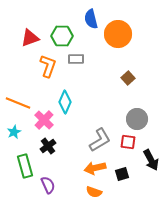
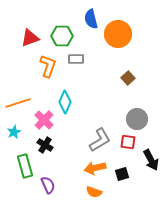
orange line: rotated 40 degrees counterclockwise
black cross: moved 3 px left, 1 px up; rotated 21 degrees counterclockwise
